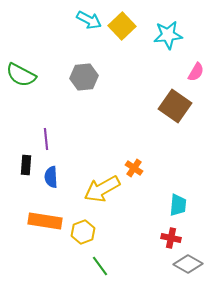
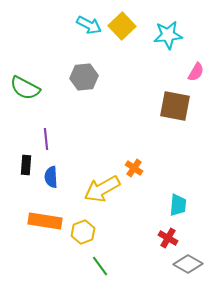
cyan arrow: moved 5 px down
green semicircle: moved 4 px right, 13 px down
brown square: rotated 24 degrees counterclockwise
red cross: moved 3 px left; rotated 18 degrees clockwise
